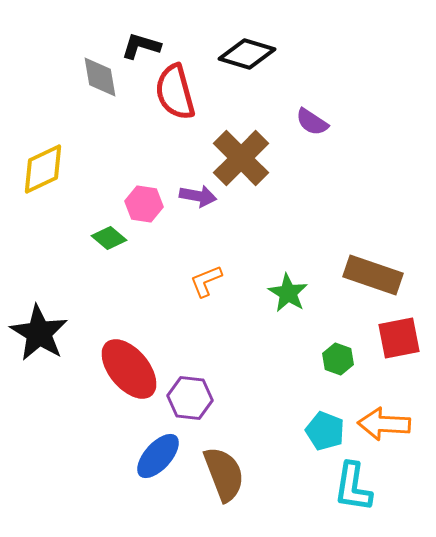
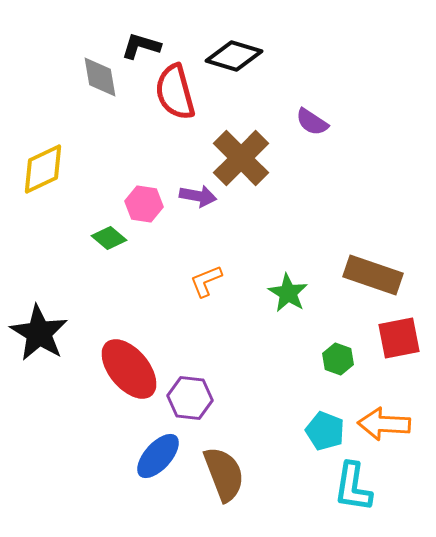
black diamond: moved 13 px left, 2 px down
